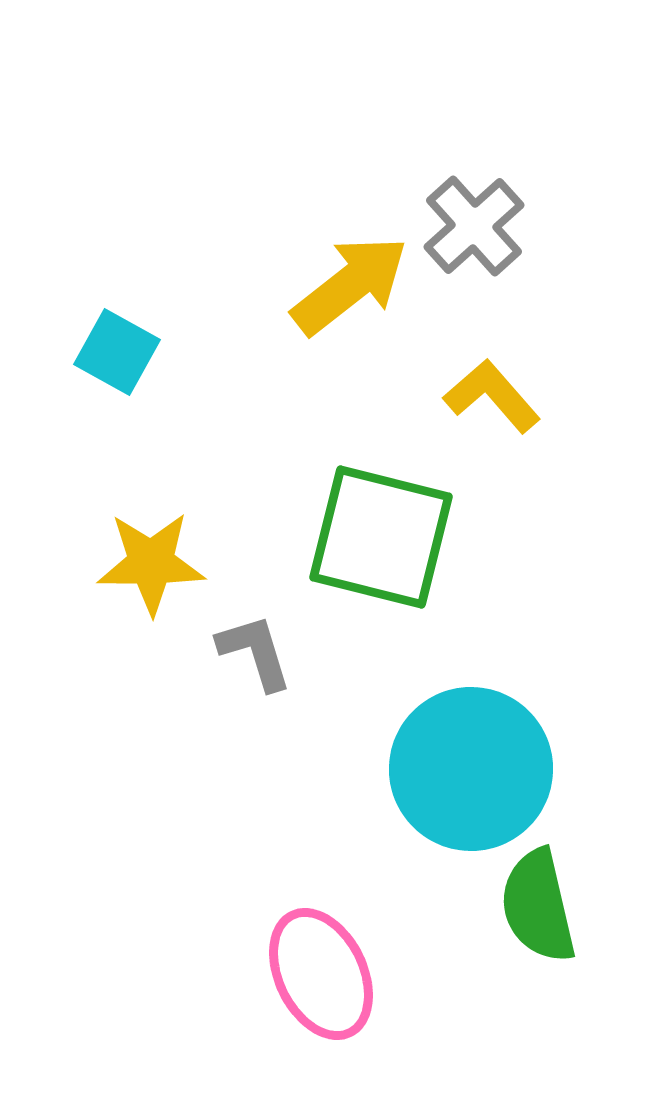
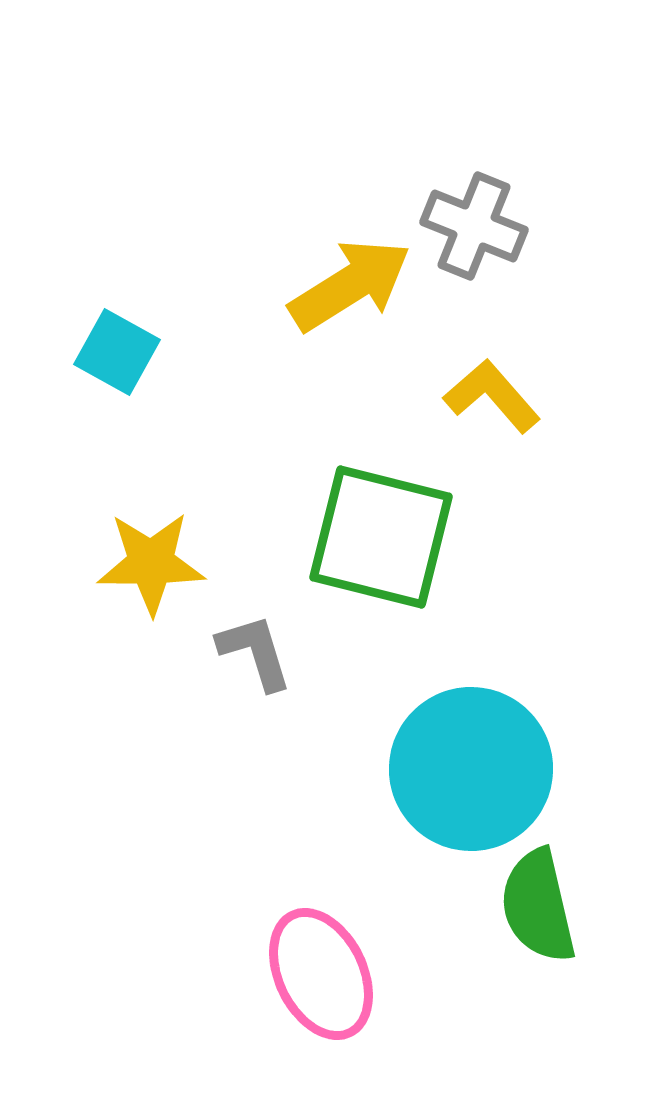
gray cross: rotated 26 degrees counterclockwise
yellow arrow: rotated 6 degrees clockwise
